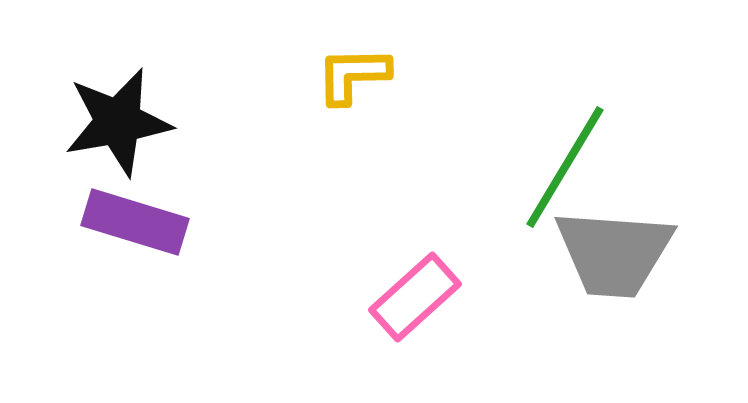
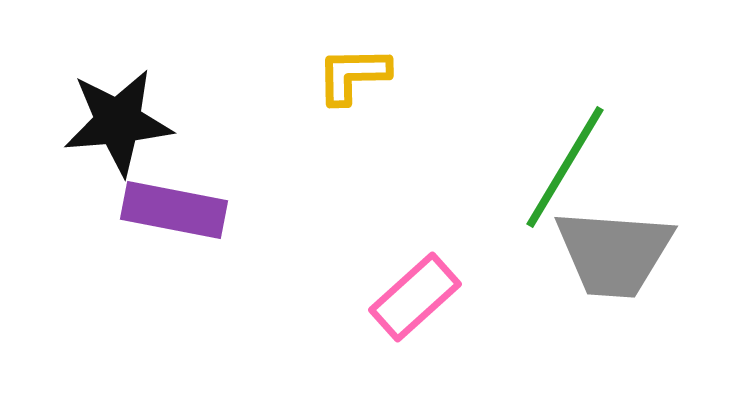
black star: rotated 5 degrees clockwise
purple rectangle: moved 39 px right, 12 px up; rotated 6 degrees counterclockwise
